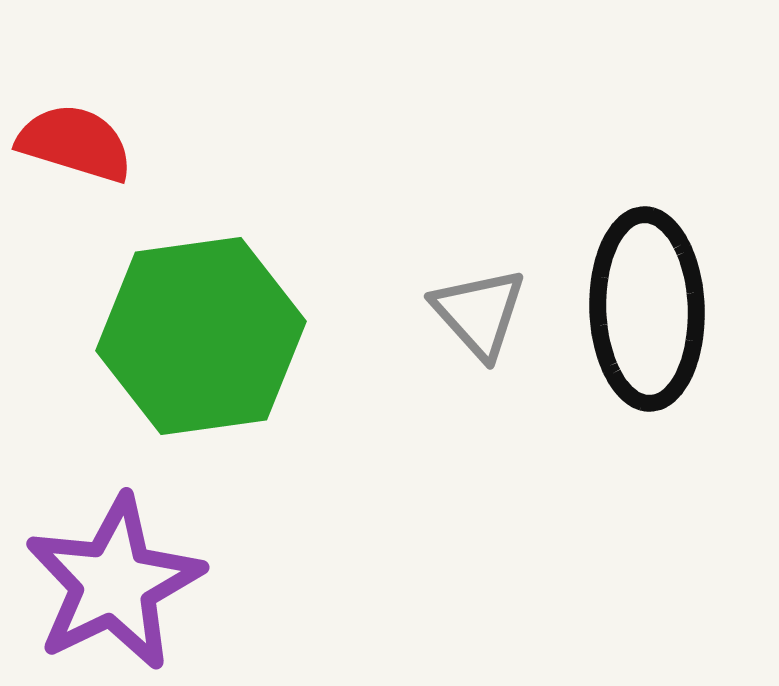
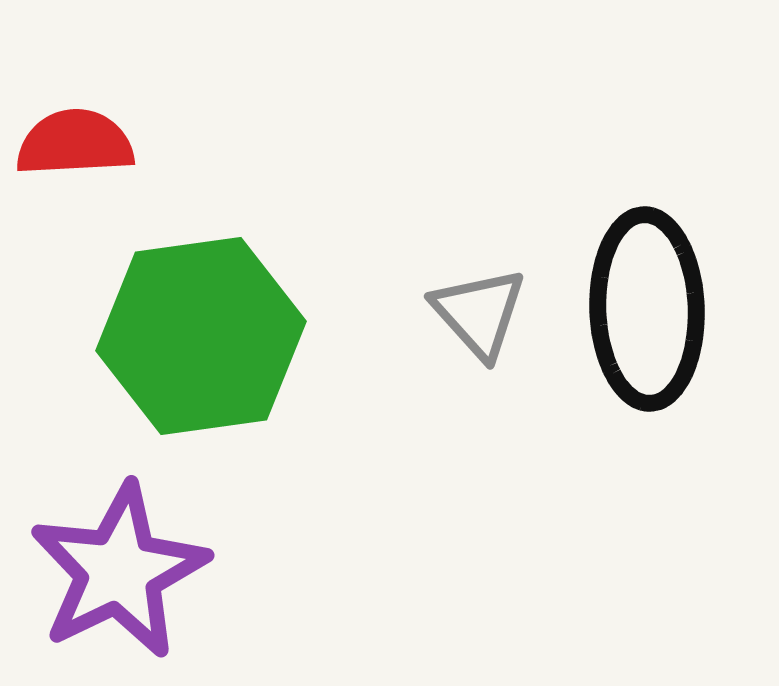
red semicircle: rotated 20 degrees counterclockwise
purple star: moved 5 px right, 12 px up
